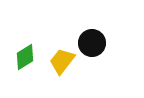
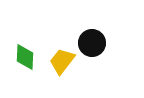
green diamond: rotated 56 degrees counterclockwise
